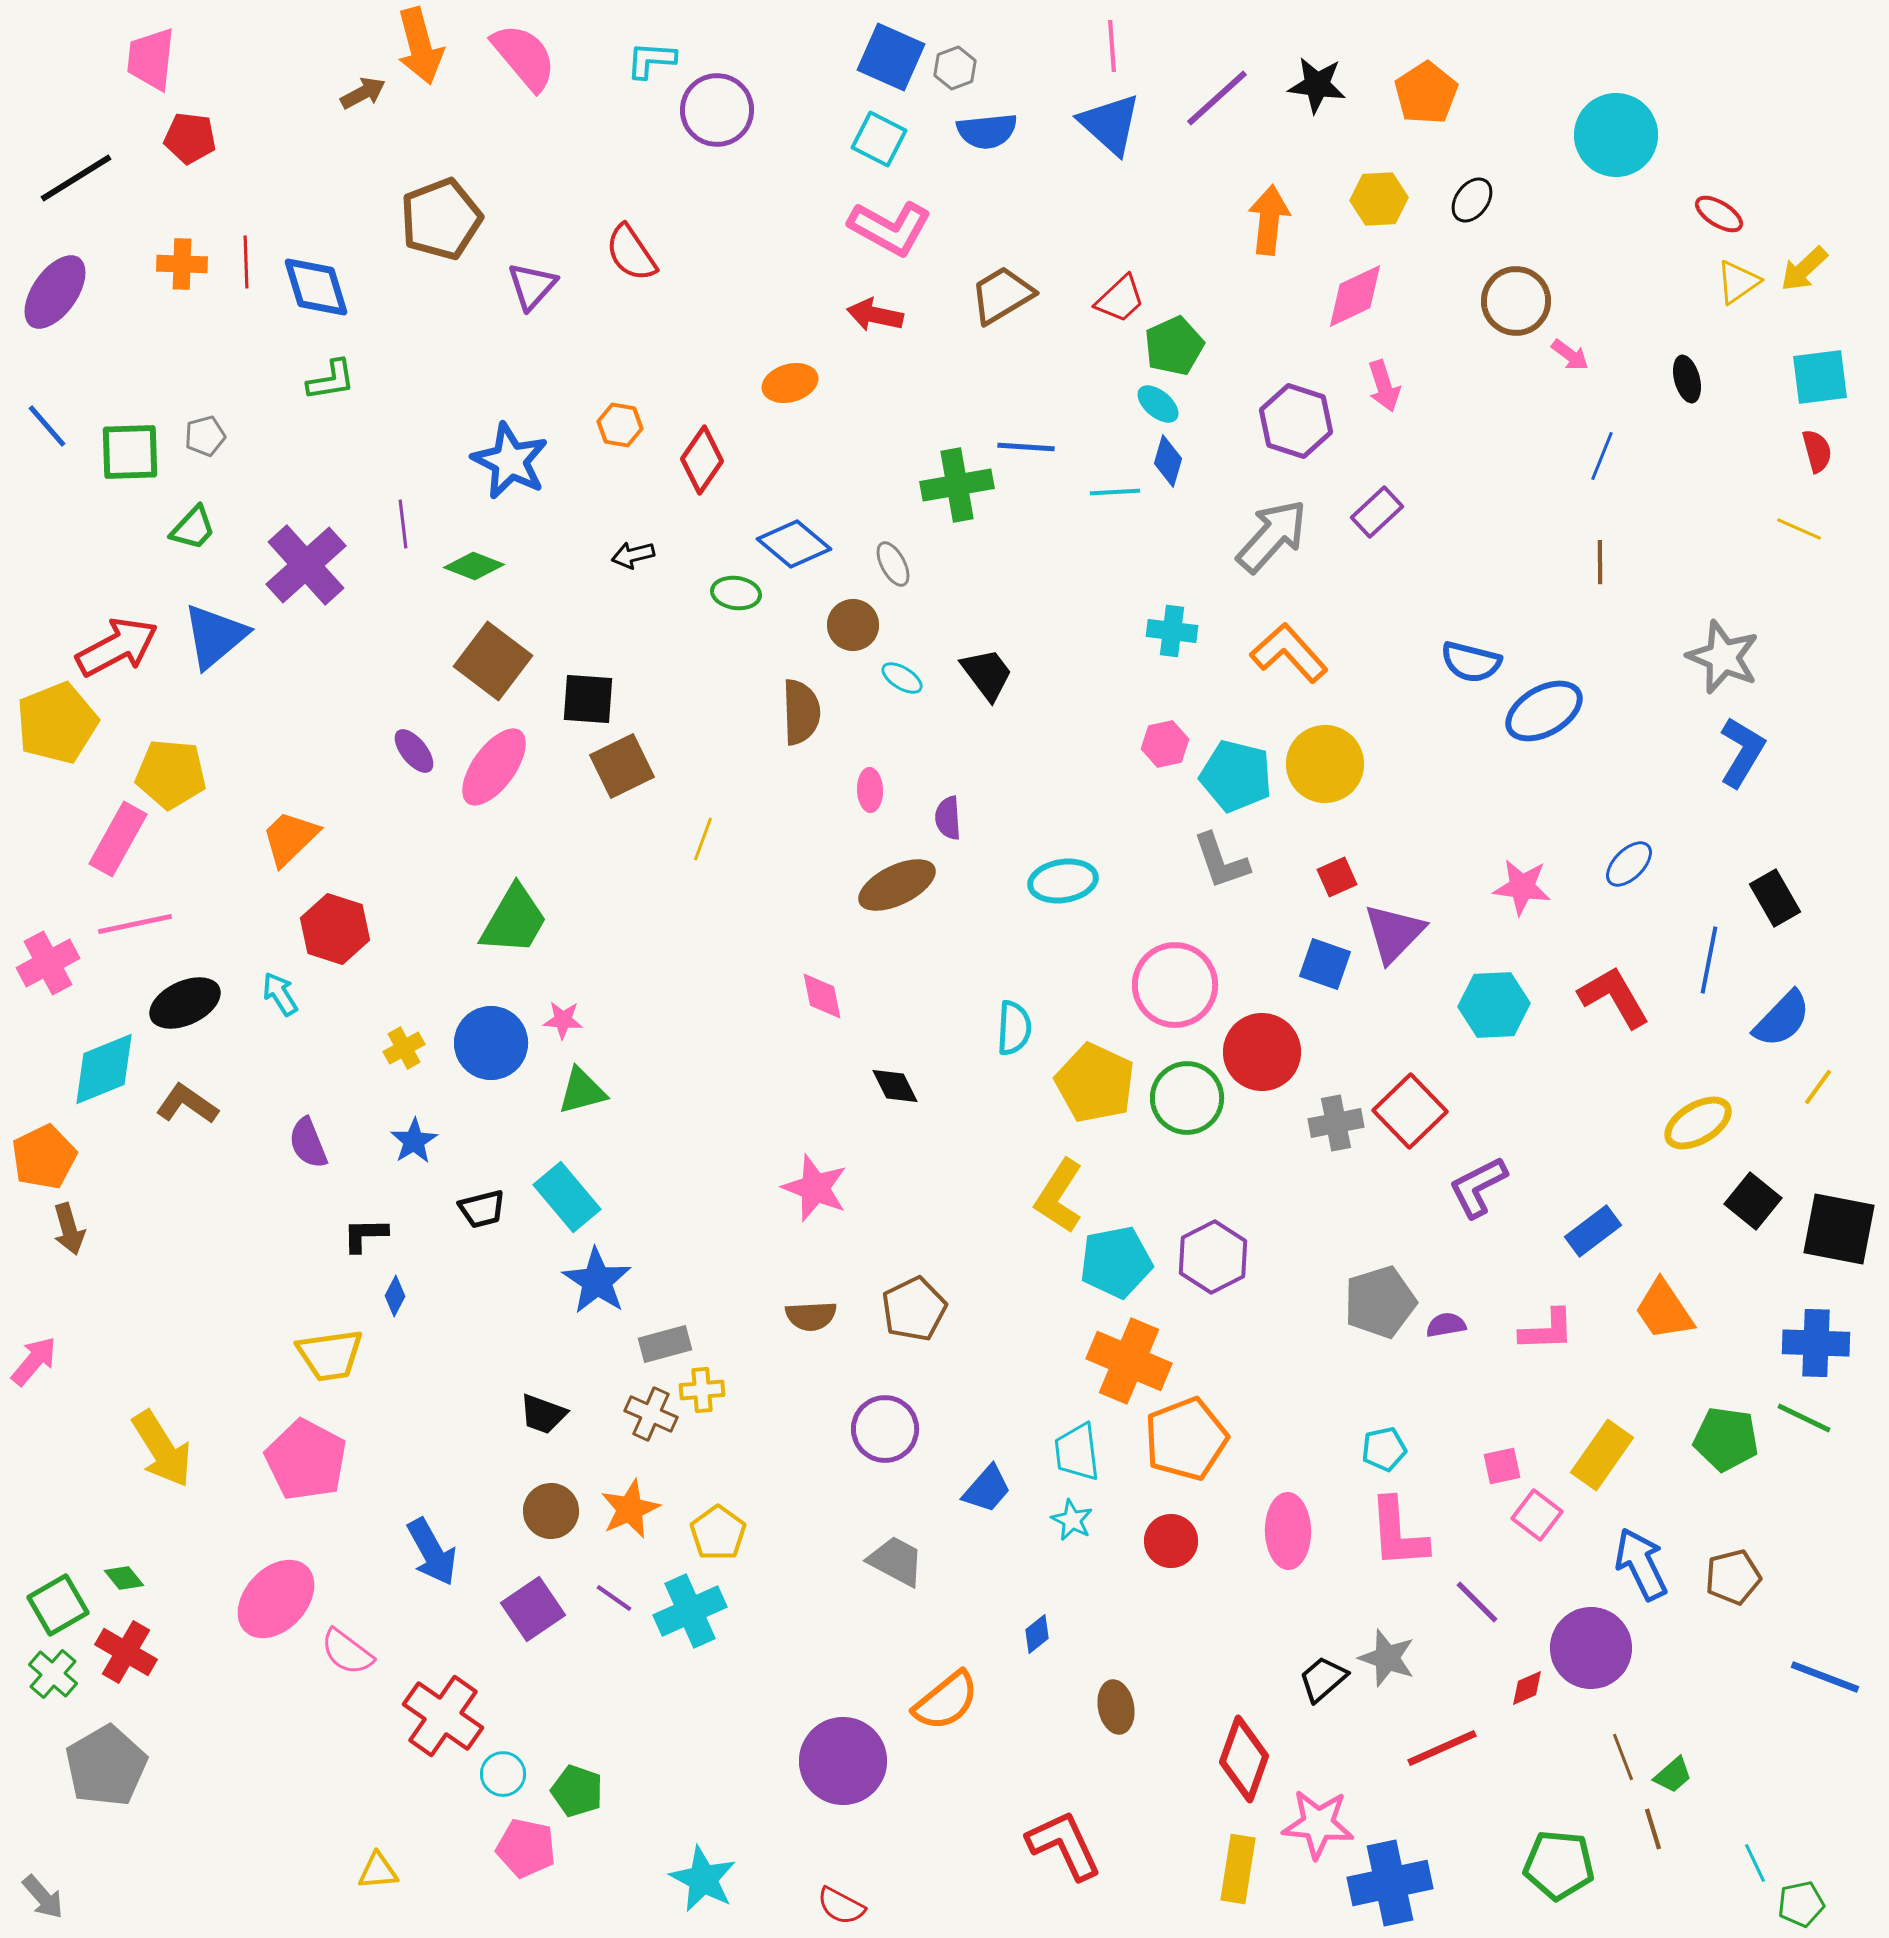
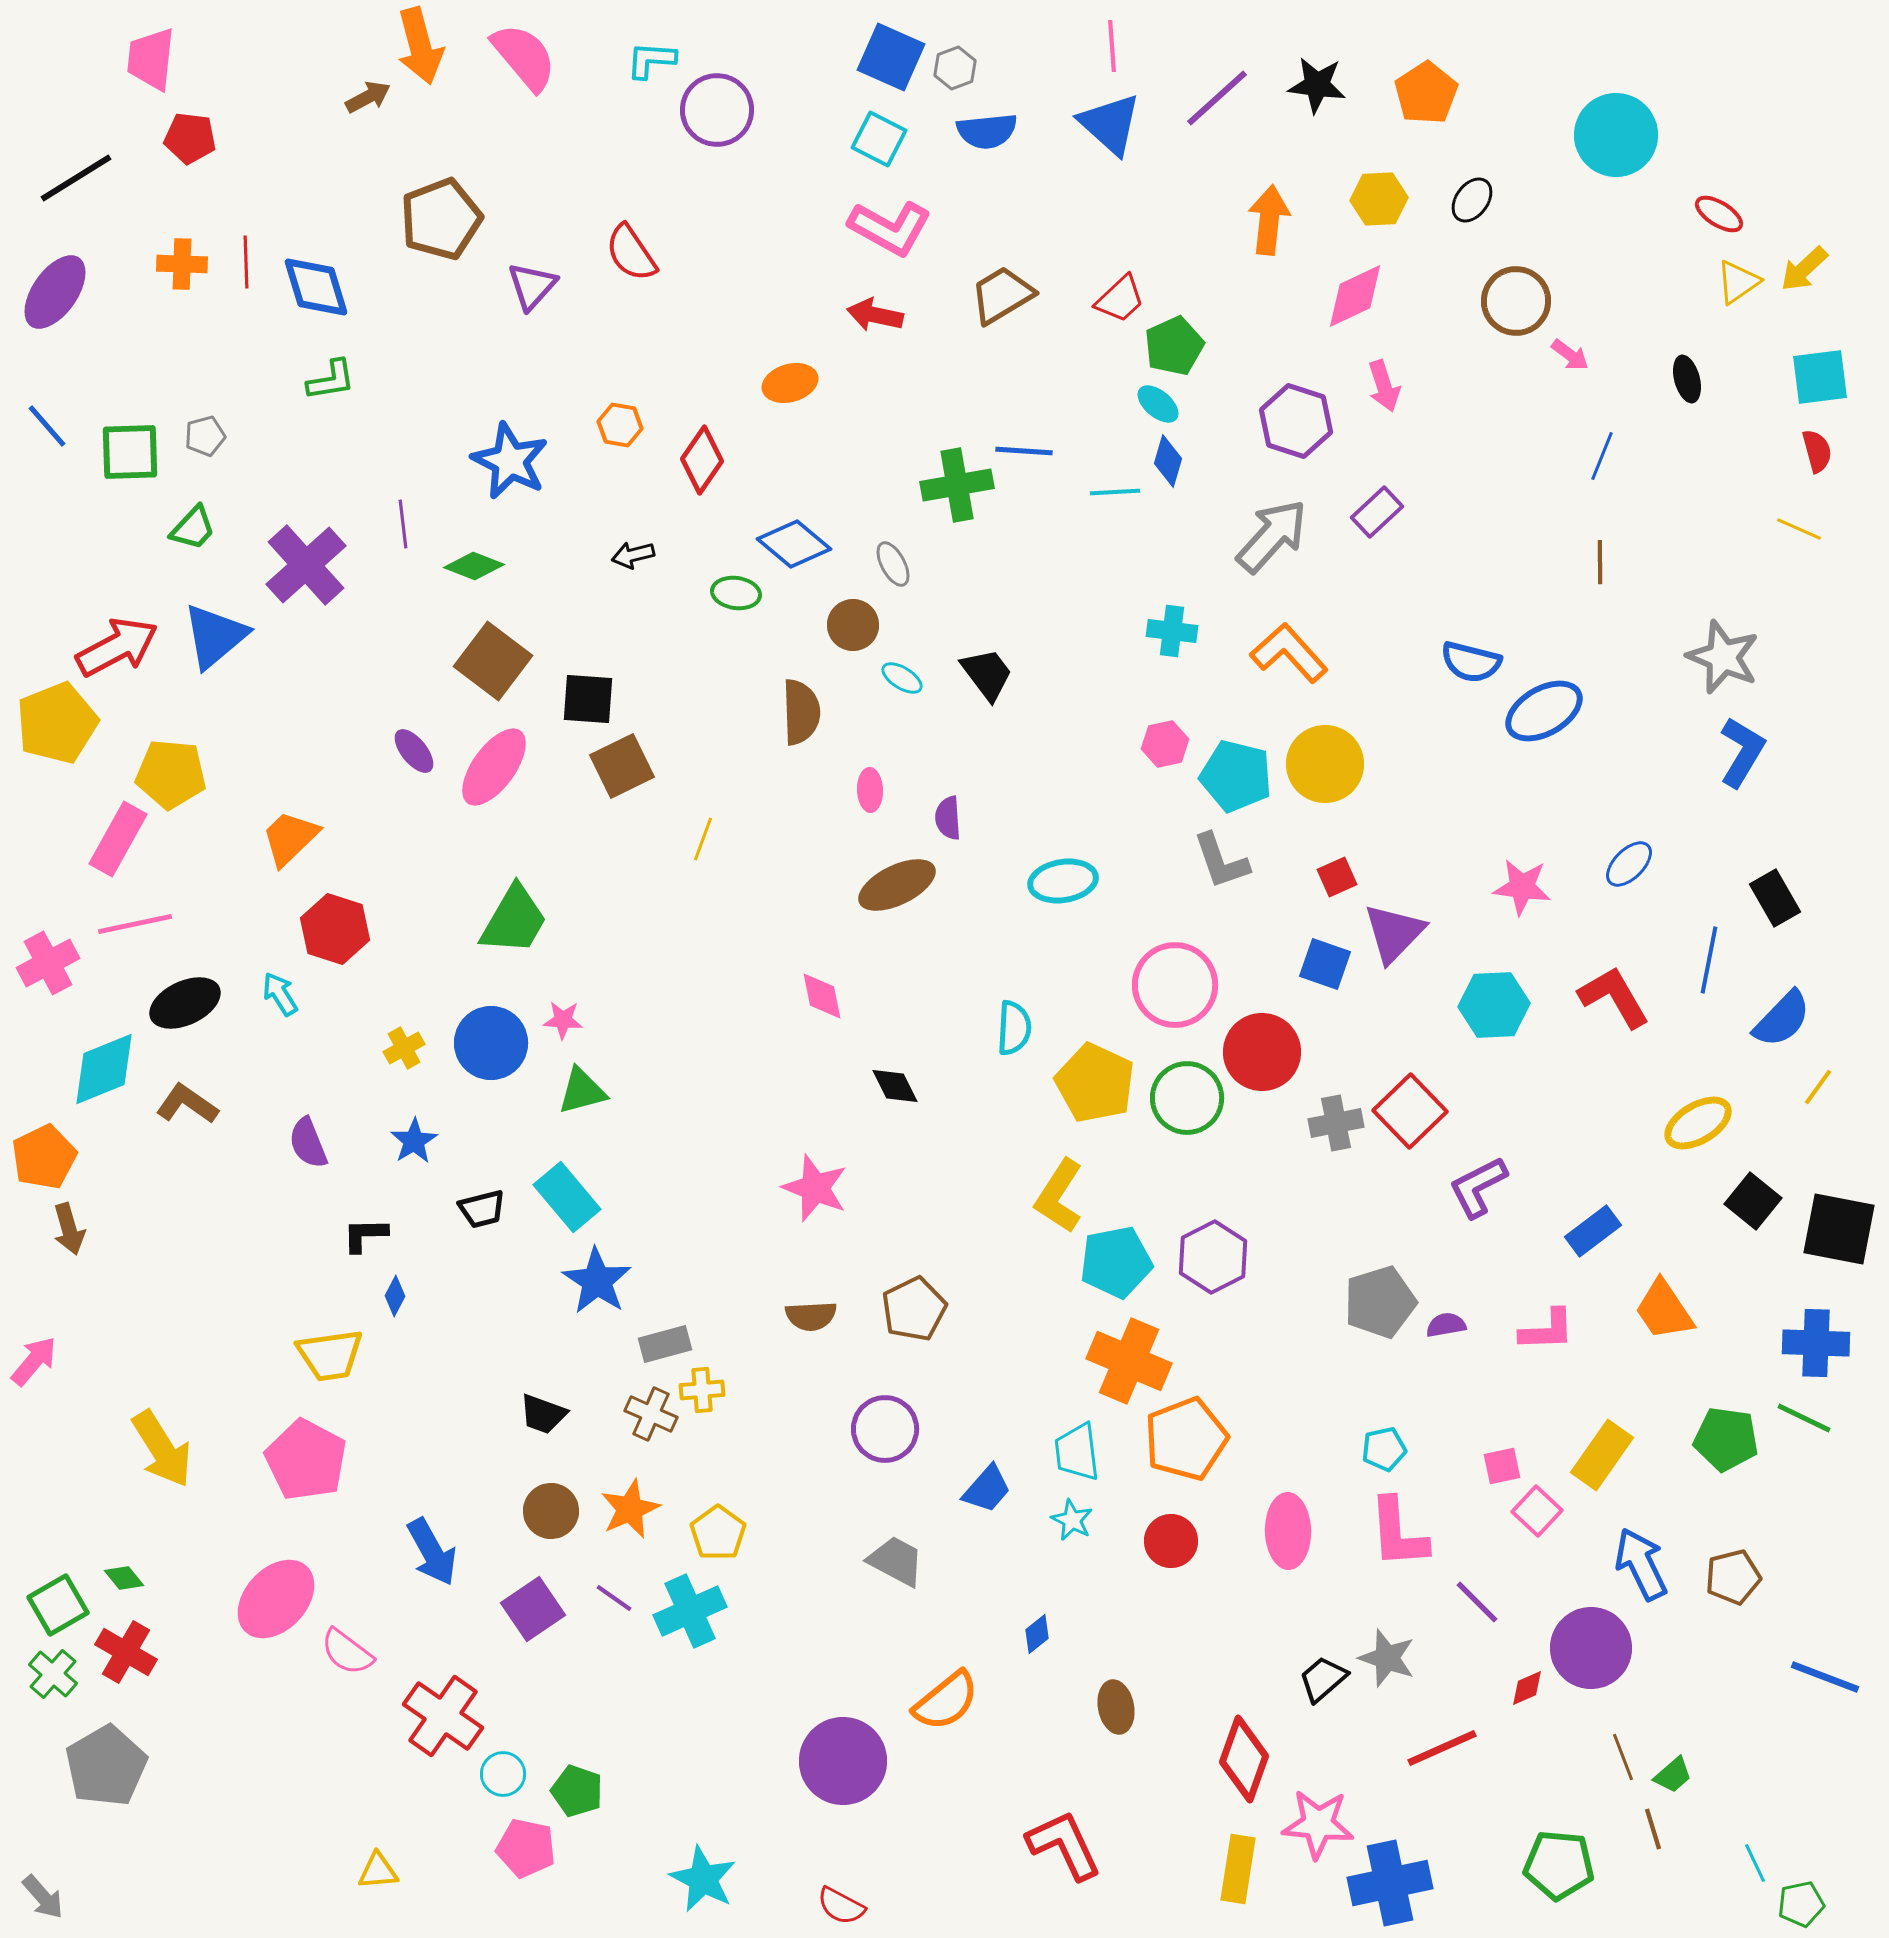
brown arrow at (363, 93): moved 5 px right, 4 px down
blue line at (1026, 447): moved 2 px left, 4 px down
pink square at (1537, 1515): moved 4 px up; rotated 6 degrees clockwise
